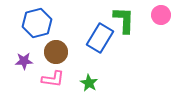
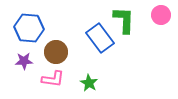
blue hexagon: moved 8 px left, 5 px down; rotated 20 degrees clockwise
blue rectangle: rotated 68 degrees counterclockwise
